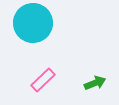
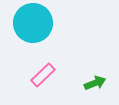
pink rectangle: moved 5 px up
